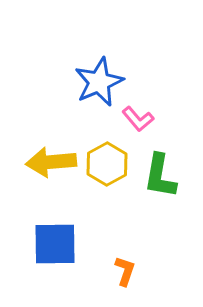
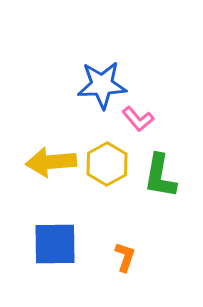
blue star: moved 3 px right, 3 px down; rotated 21 degrees clockwise
orange L-shape: moved 14 px up
